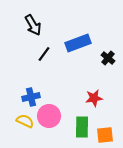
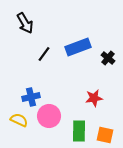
black arrow: moved 8 px left, 2 px up
blue rectangle: moved 4 px down
yellow semicircle: moved 6 px left, 1 px up
green rectangle: moved 3 px left, 4 px down
orange square: rotated 18 degrees clockwise
